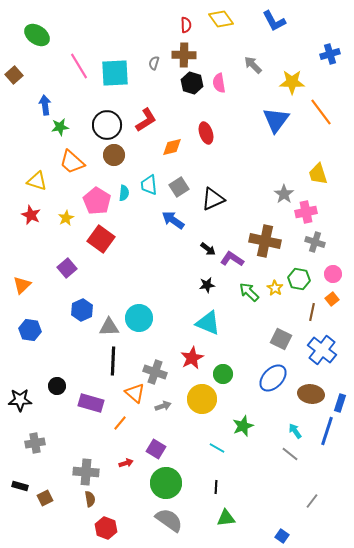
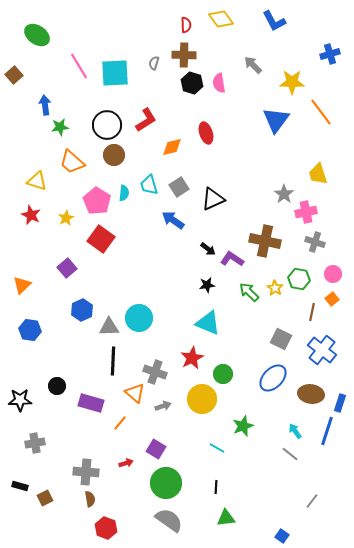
cyan trapezoid at (149, 185): rotated 10 degrees counterclockwise
